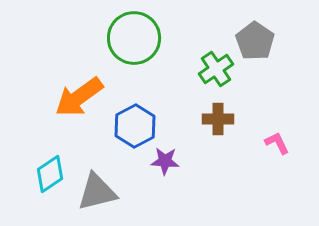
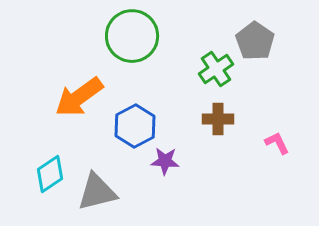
green circle: moved 2 px left, 2 px up
